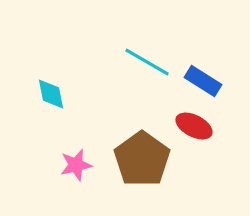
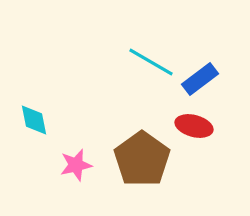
cyan line: moved 4 px right
blue rectangle: moved 3 px left, 2 px up; rotated 69 degrees counterclockwise
cyan diamond: moved 17 px left, 26 px down
red ellipse: rotated 12 degrees counterclockwise
